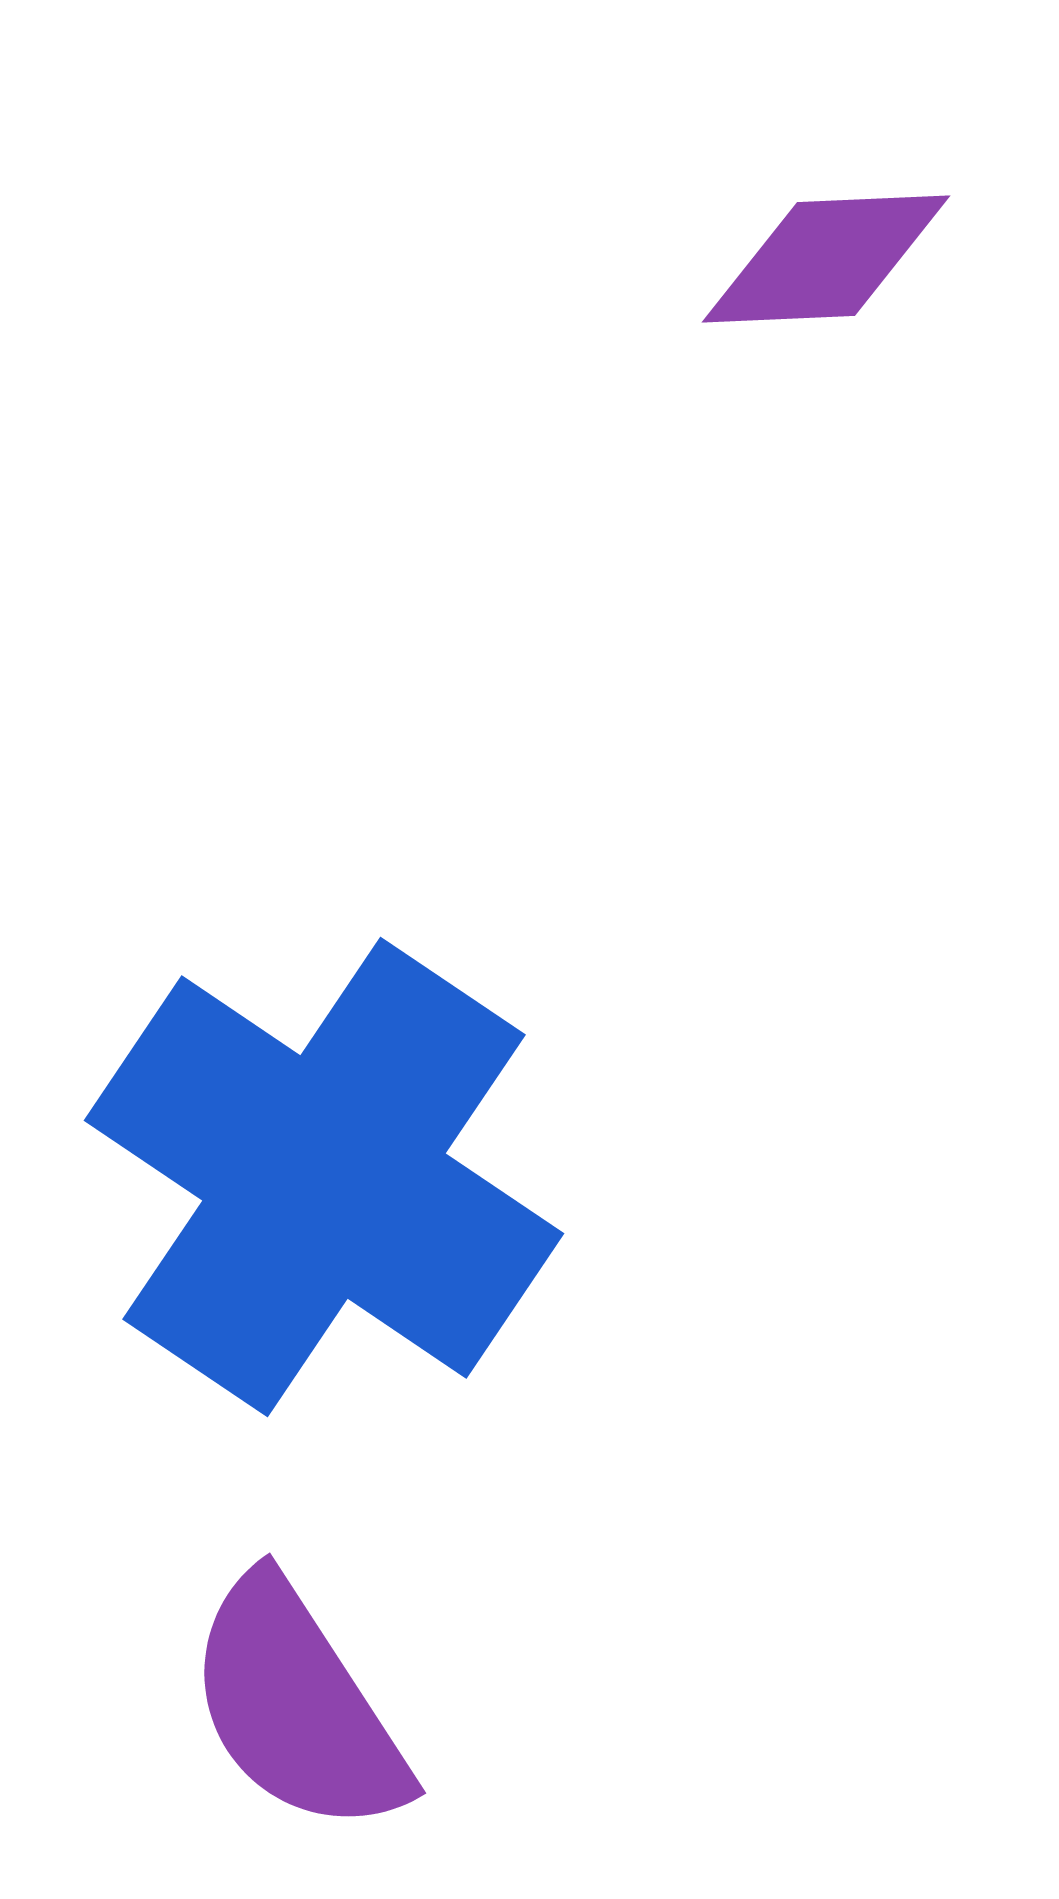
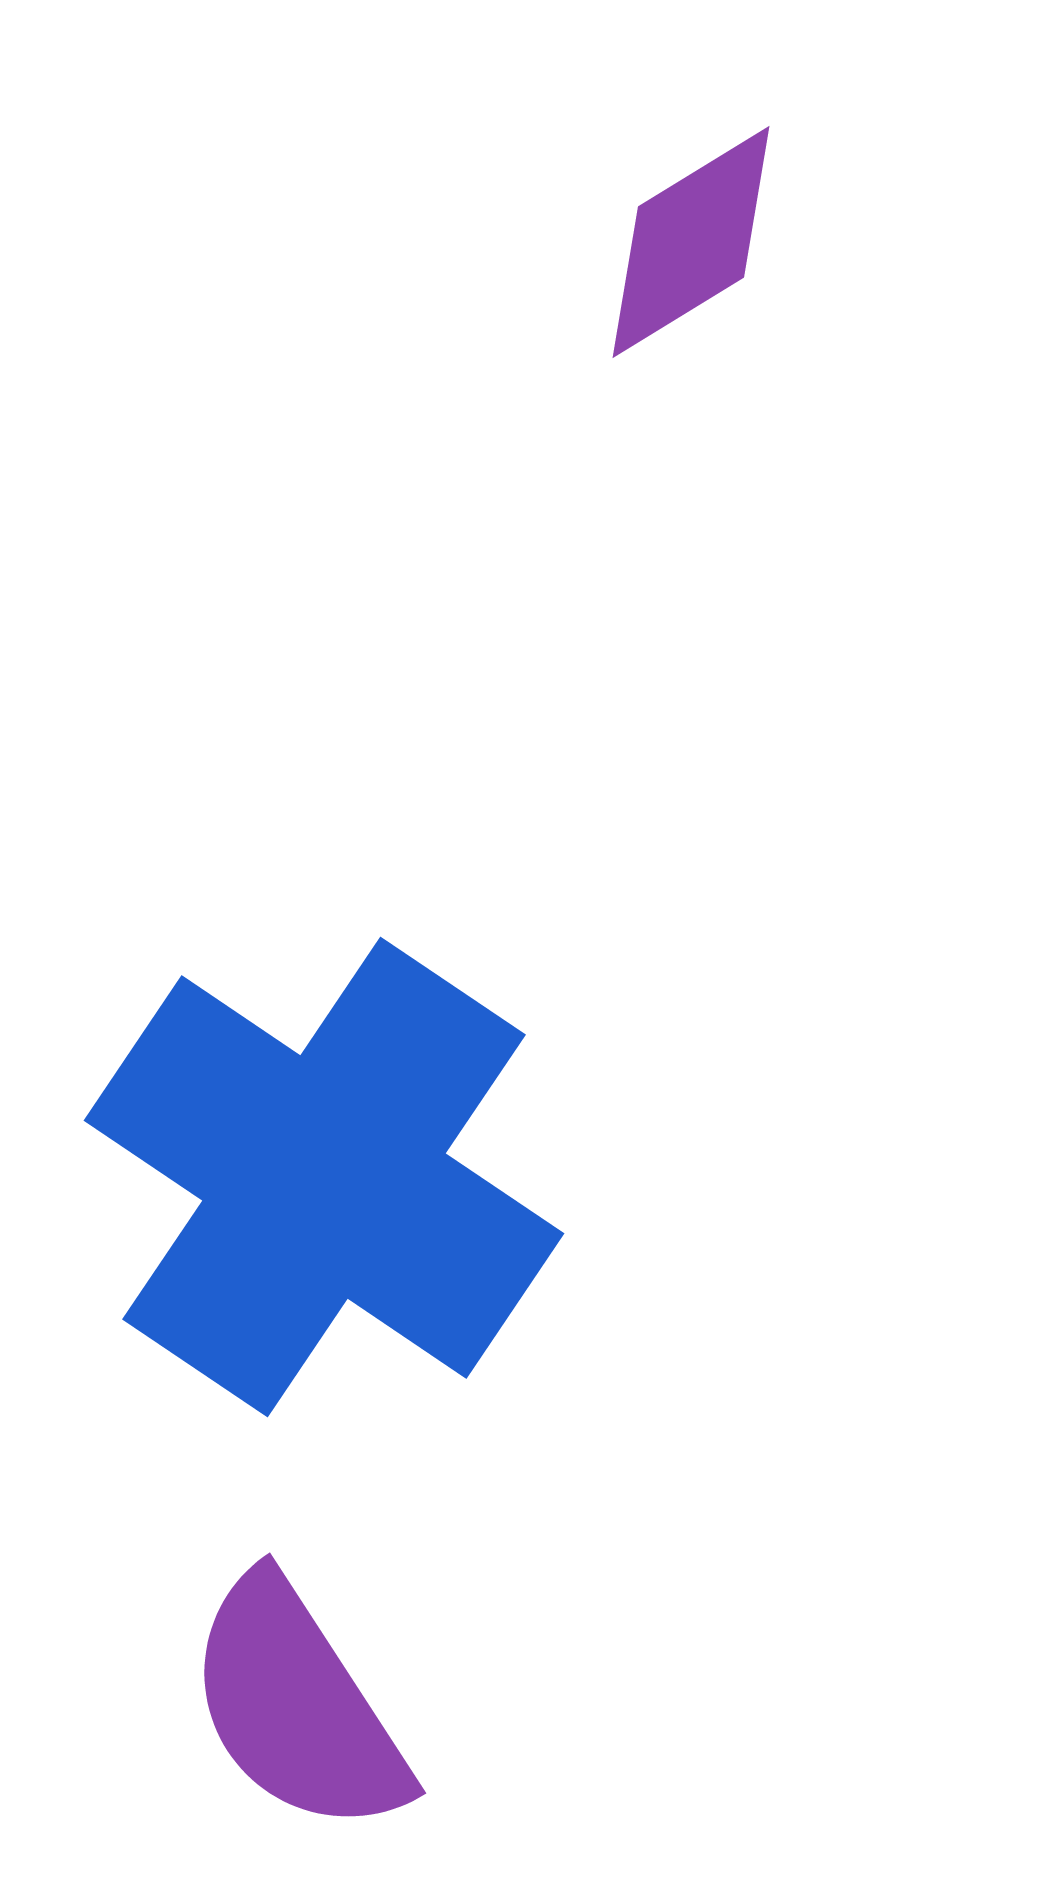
purple diamond: moved 135 px left, 17 px up; rotated 29 degrees counterclockwise
